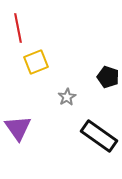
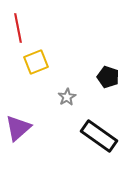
purple triangle: rotated 24 degrees clockwise
